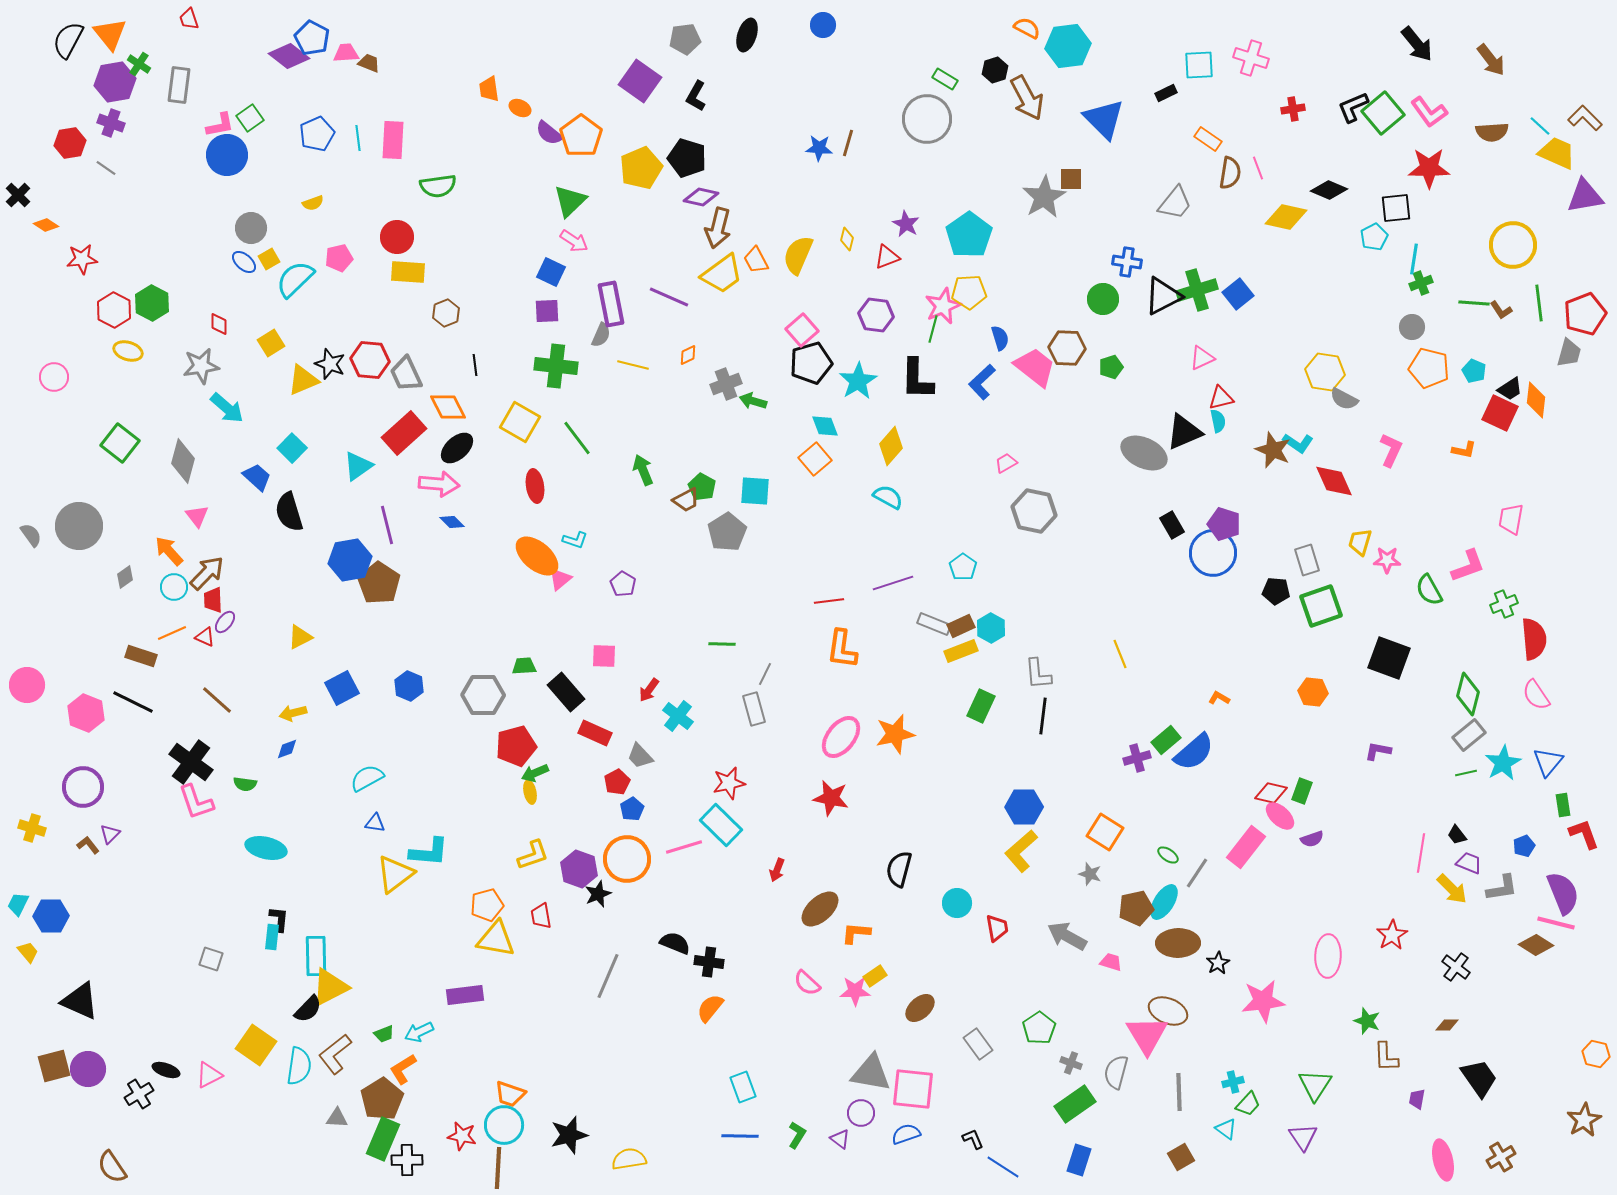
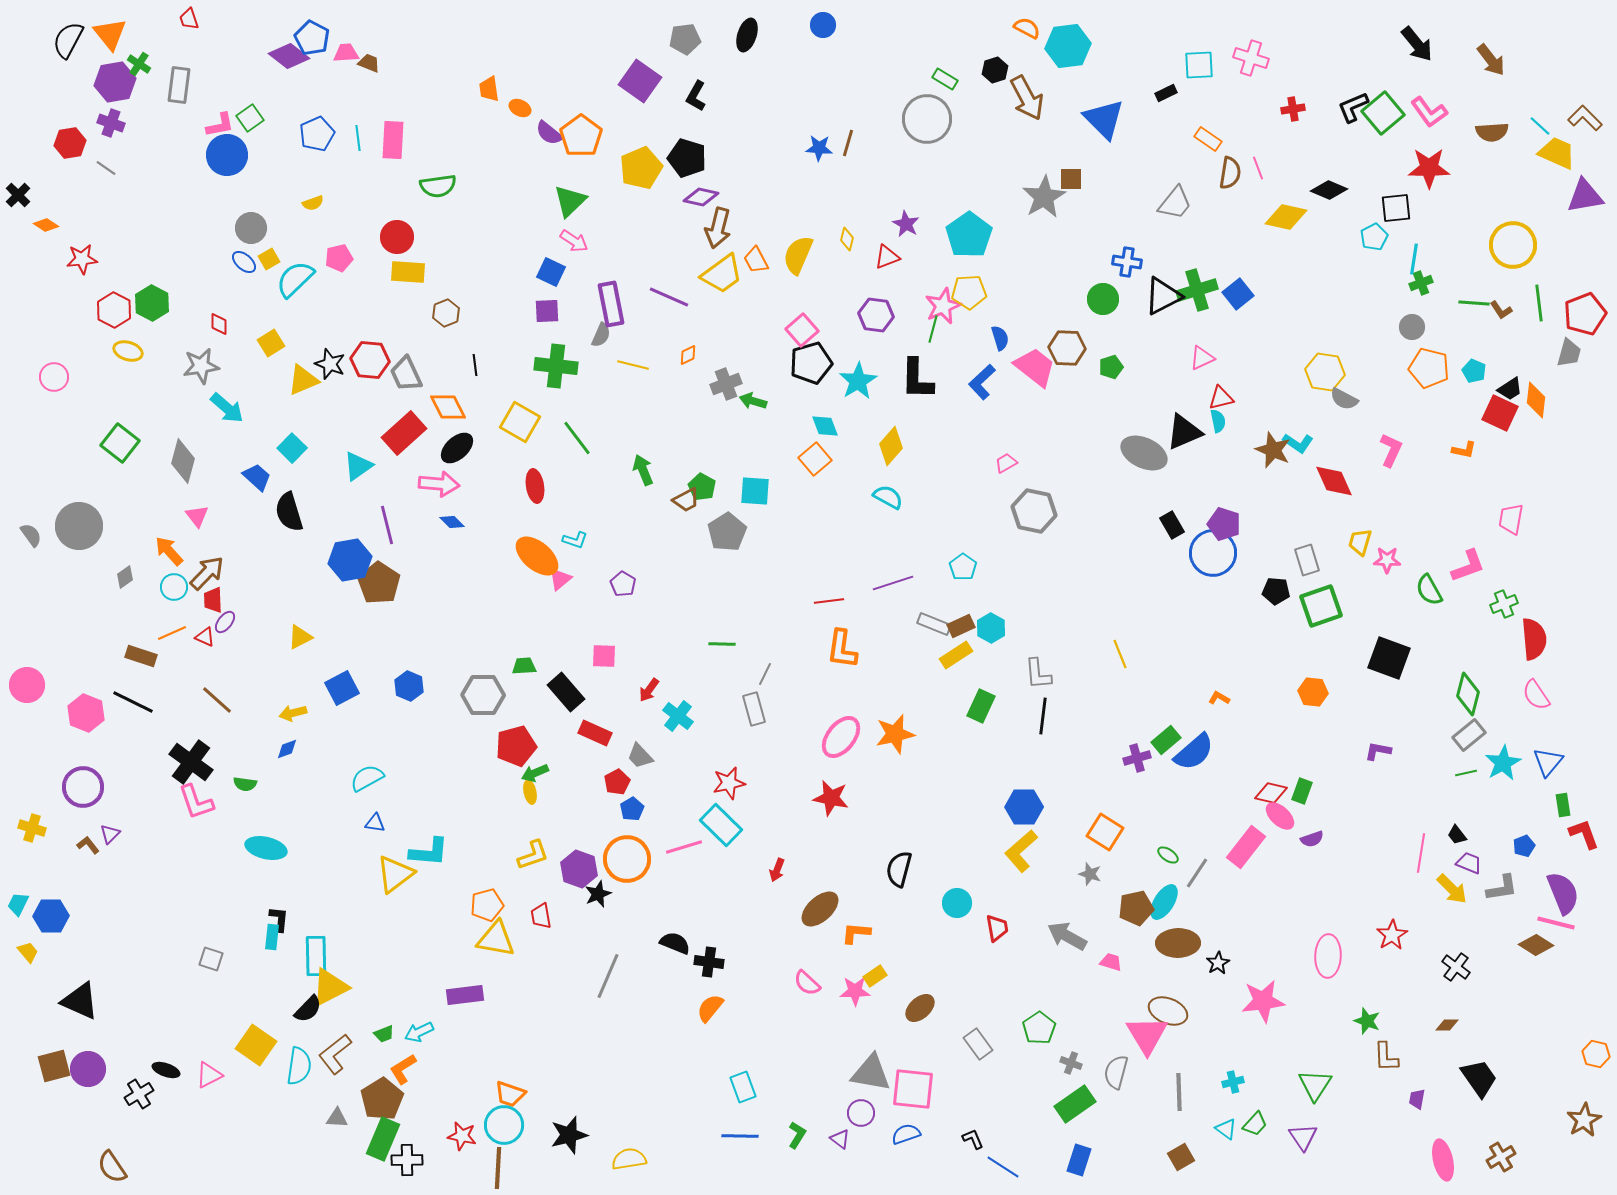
yellow rectangle at (961, 651): moved 5 px left, 4 px down; rotated 12 degrees counterclockwise
green trapezoid at (1248, 1104): moved 7 px right, 20 px down
